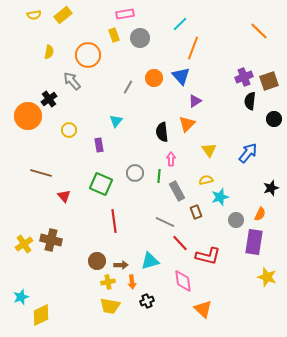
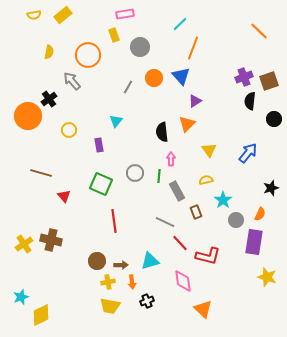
gray circle at (140, 38): moved 9 px down
cyan star at (220, 197): moved 3 px right, 3 px down; rotated 18 degrees counterclockwise
